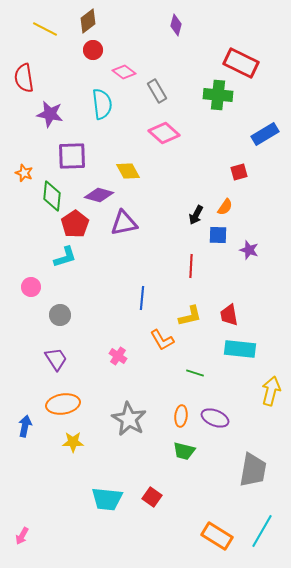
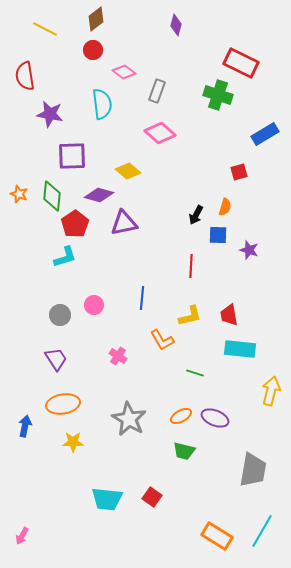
brown diamond at (88, 21): moved 8 px right, 2 px up
red semicircle at (24, 78): moved 1 px right, 2 px up
gray rectangle at (157, 91): rotated 50 degrees clockwise
green cross at (218, 95): rotated 12 degrees clockwise
pink diamond at (164, 133): moved 4 px left
yellow diamond at (128, 171): rotated 20 degrees counterclockwise
orange star at (24, 173): moved 5 px left, 21 px down
orange semicircle at (225, 207): rotated 18 degrees counterclockwise
pink circle at (31, 287): moved 63 px right, 18 px down
orange ellipse at (181, 416): rotated 55 degrees clockwise
